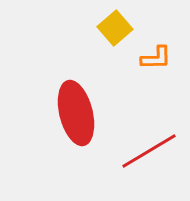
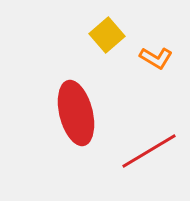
yellow square: moved 8 px left, 7 px down
orange L-shape: rotated 32 degrees clockwise
